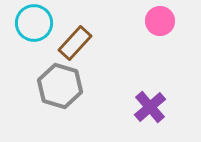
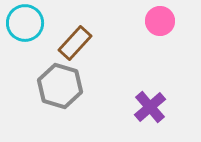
cyan circle: moved 9 px left
